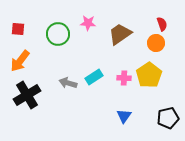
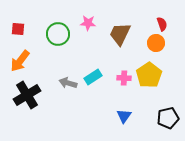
brown trapezoid: rotated 30 degrees counterclockwise
cyan rectangle: moved 1 px left
